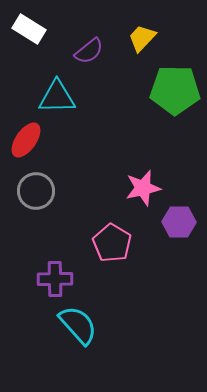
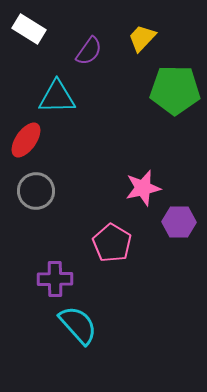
purple semicircle: rotated 16 degrees counterclockwise
